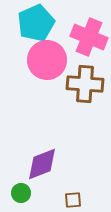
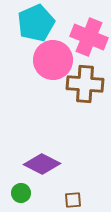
pink circle: moved 6 px right
purple diamond: rotated 48 degrees clockwise
